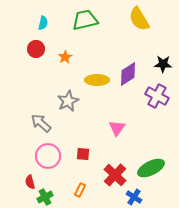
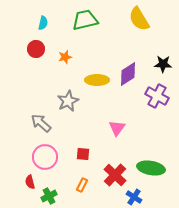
orange star: rotated 16 degrees clockwise
pink circle: moved 3 px left, 1 px down
green ellipse: rotated 36 degrees clockwise
orange rectangle: moved 2 px right, 5 px up
green cross: moved 4 px right, 1 px up
